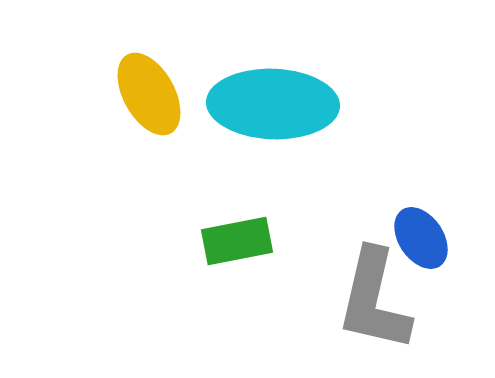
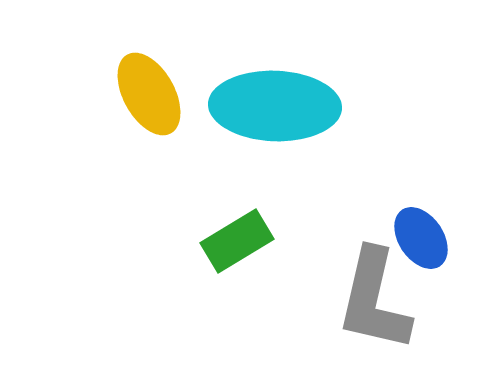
cyan ellipse: moved 2 px right, 2 px down
green rectangle: rotated 20 degrees counterclockwise
